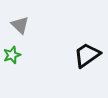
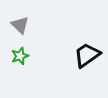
green star: moved 8 px right, 1 px down
